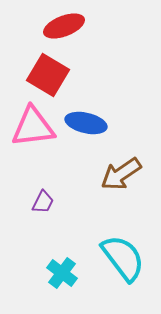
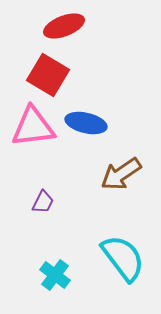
cyan cross: moved 7 px left, 2 px down
